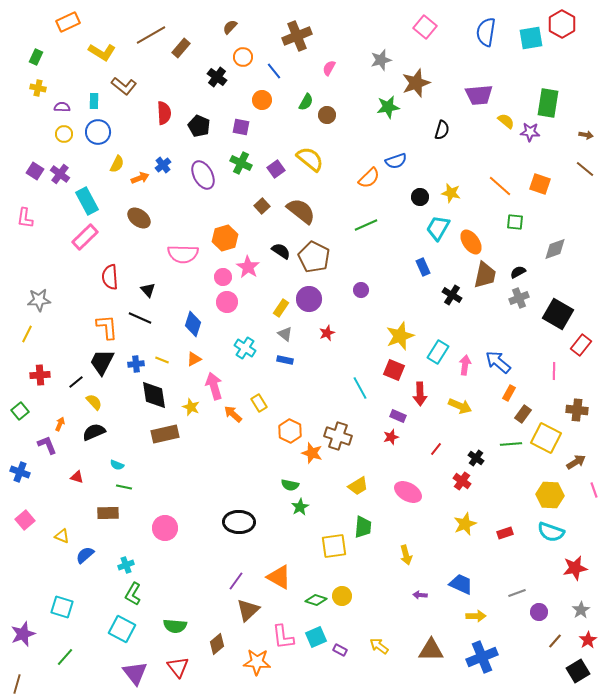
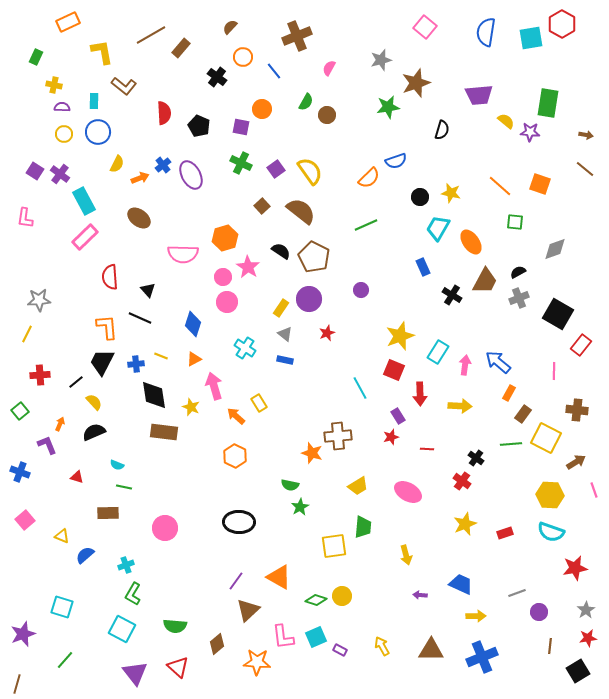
yellow L-shape at (102, 52): rotated 132 degrees counterclockwise
yellow cross at (38, 88): moved 16 px right, 3 px up
orange circle at (262, 100): moved 9 px down
yellow semicircle at (310, 159): moved 12 px down; rotated 16 degrees clockwise
purple ellipse at (203, 175): moved 12 px left
cyan rectangle at (87, 201): moved 3 px left
brown trapezoid at (485, 275): moved 6 px down; rotated 16 degrees clockwise
yellow line at (162, 360): moved 1 px left, 4 px up
yellow arrow at (460, 406): rotated 20 degrees counterclockwise
orange arrow at (233, 414): moved 3 px right, 2 px down
purple rectangle at (398, 416): rotated 35 degrees clockwise
orange hexagon at (290, 431): moved 55 px left, 25 px down
brown rectangle at (165, 434): moved 1 px left, 2 px up; rotated 20 degrees clockwise
brown cross at (338, 436): rotated 24 degrees counterclockwise
red line at (436, 449): moved 9 px left; rotated 56 degrees clockwise
gray star at (581, 610): moved 5 px right
red star at (588, 640): moved 2 px up; rotated 24 degrees clockwise
brown line at (555, 641): moved 5 px left, 5 px down; rotated 35 degrees counterclockwise
yellow arrow at (379, 646): moved 3 px right; rotated 24 degrees clockwise
green line at (65, 657): moved 3 px down
red triangle at (178, 667): rotated 10 degrees counterclockwise
